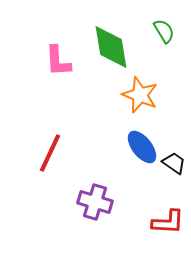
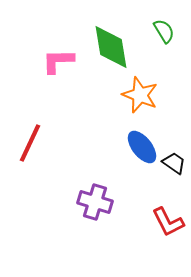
pink L-shape: rotated 92 degrees clockwise
red line: moved 20 px left, 10 px up
red L-shape: rotated 60 degrees clockwise
